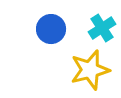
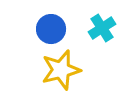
yellow star: moved 29 px left
